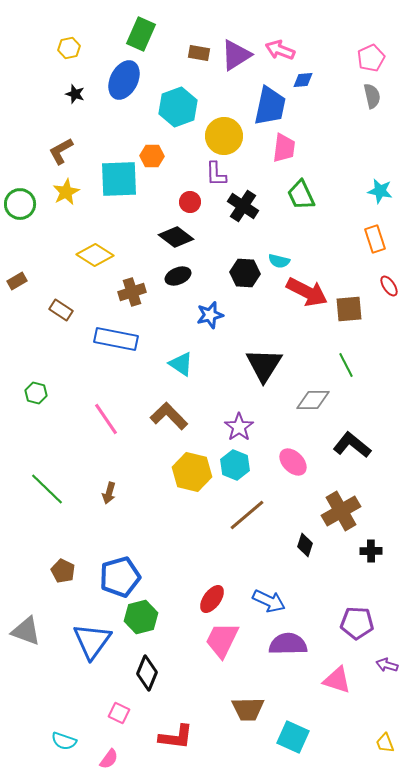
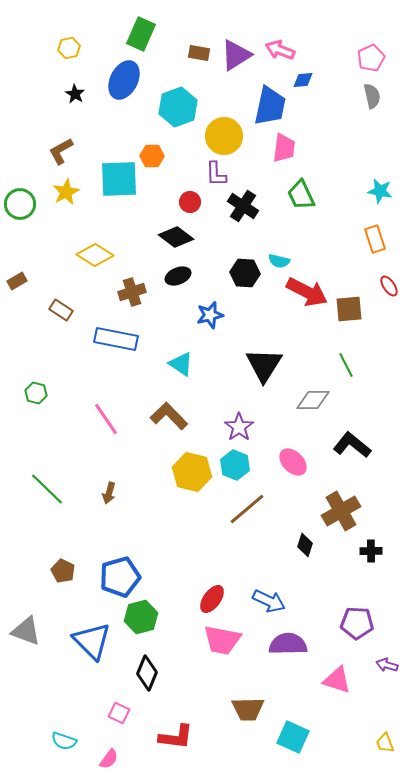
black star at (75, 94): rotated 12 degrees clockwise
brown line at (247, 515): moved 6 px up
pink trapezoid at (222, 640): rotated 105 degrees counterclockwise
blue triangle at (92, 641): rotated 21 degrees counterclockwise
